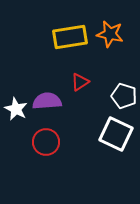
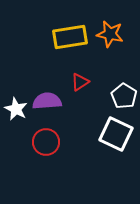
white pentagon: rotated 15 degrees clockwise
